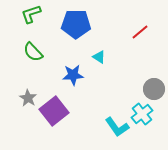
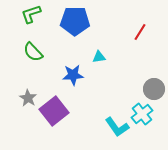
blue pentagon: moved 1 px left, 3 px up
red line: rotated 18 degrees counterclockwise
cyan triangle: rotated 40 degrees counterclockwise
